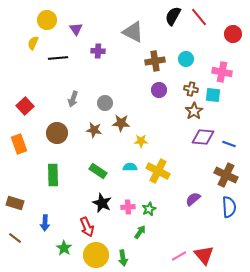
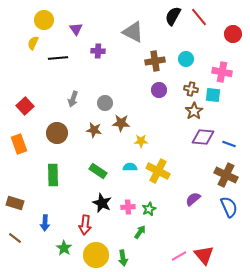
yellow circle at (47, 20): moved 3 px left
blue semicircle at (229, 207): rotated 20 degrees counterclockwise
red arrow at (87, 227): moved 2 px left, 2 px up; rotated 30 degrees clockwise
